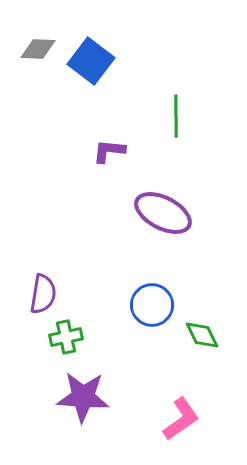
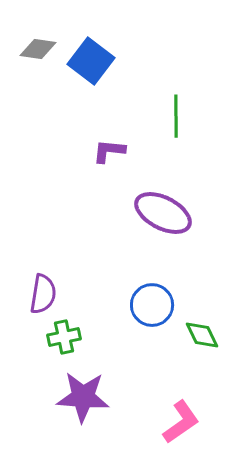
gray diamond: rotated 6 degrees clockwise
green cross: moved 2 px left
pink L-shape: moved 3 px down
